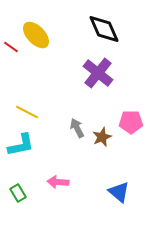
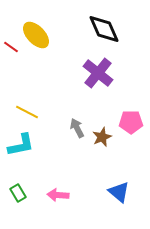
pink arrow: moved 13 px down
